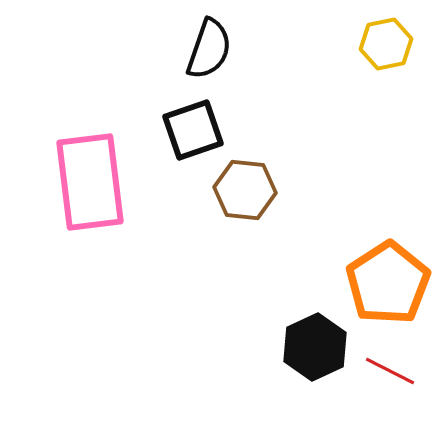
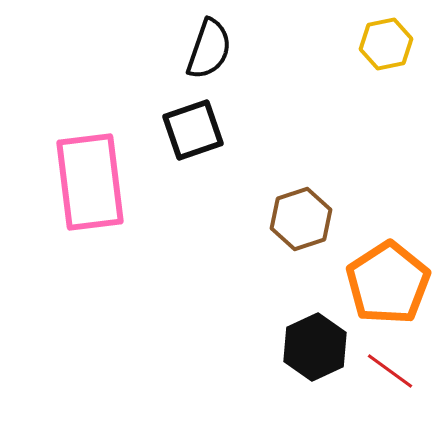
brown hexagon: moved 56 px right, 29 px down; rotated 24 degrees counterclockwise
red line: rotated 9 degrees clockwise
